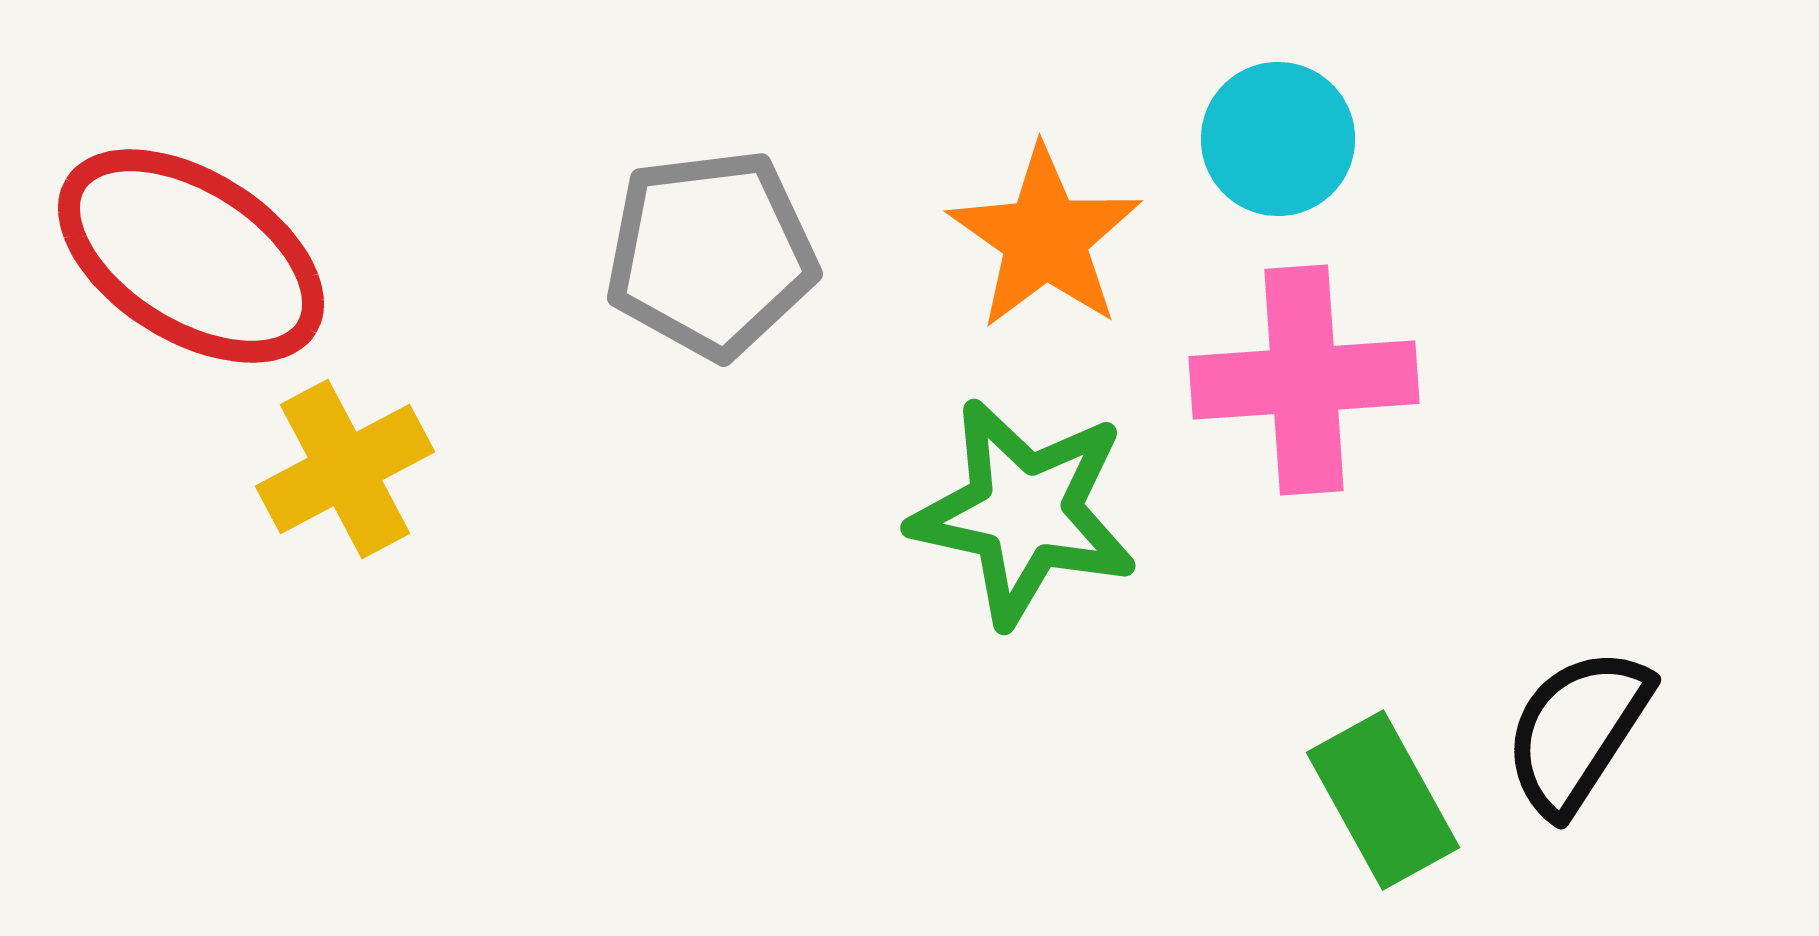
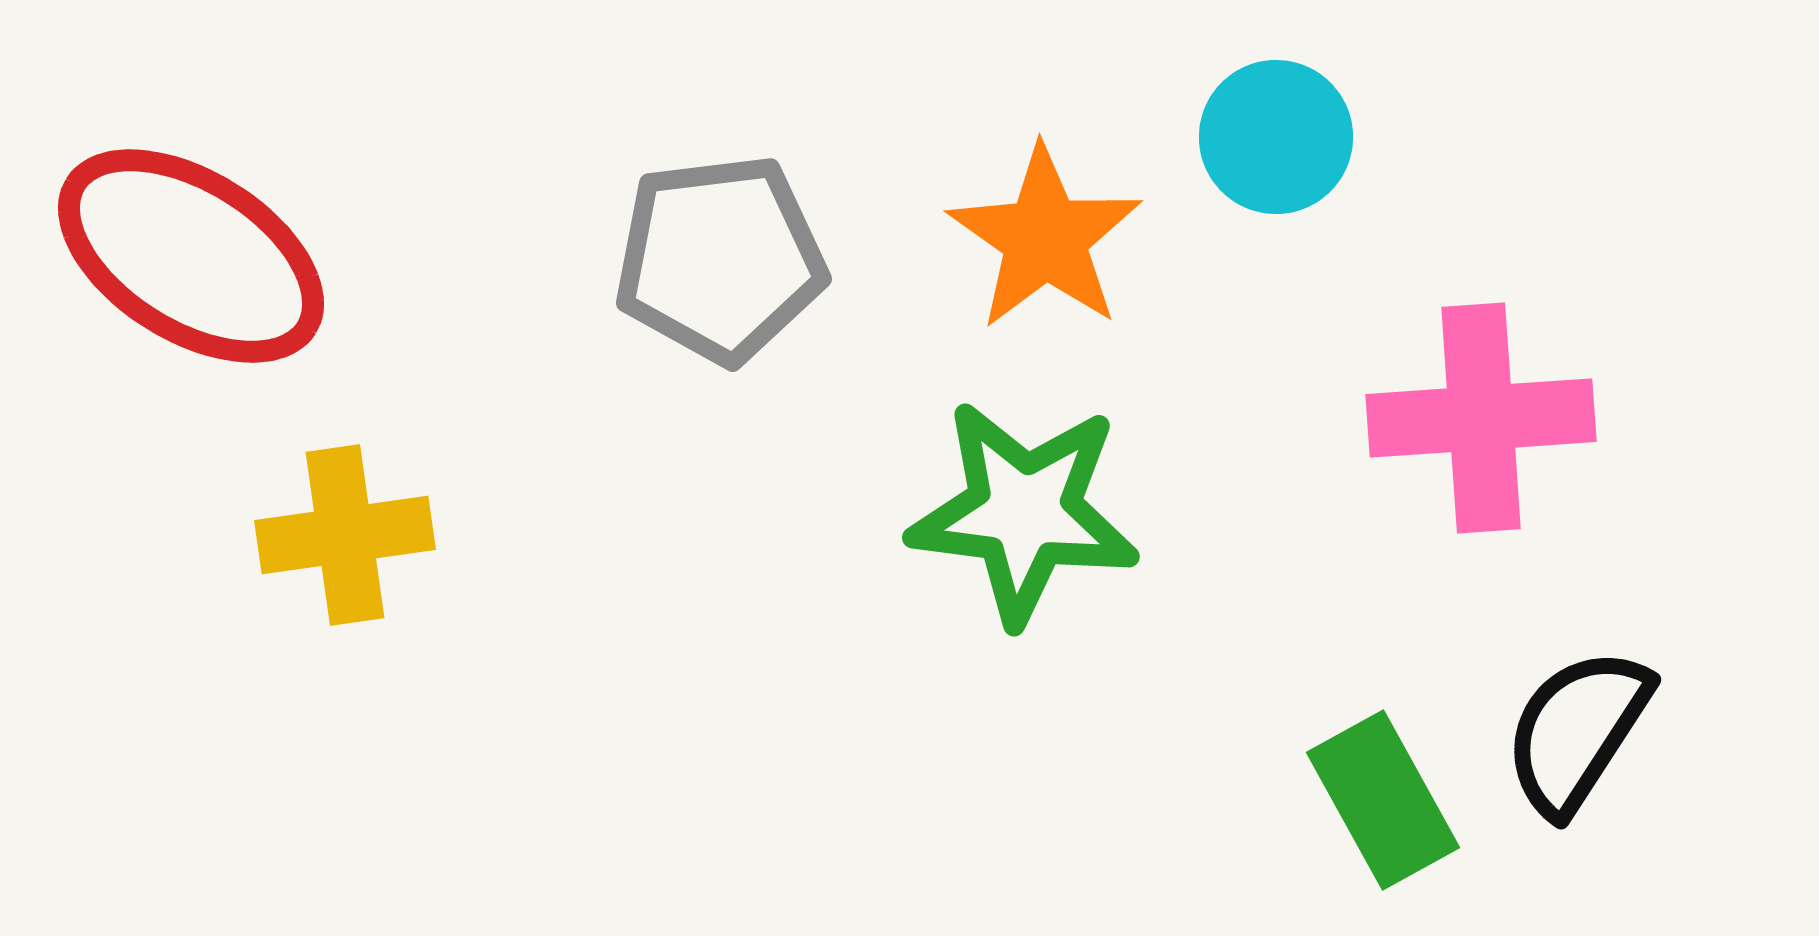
cyan circle: moved 2 px left, 2 px up
gray pentagon: moved 9 px right, 5 px down
pink cross: moved 177 px right, 38 px down
yellow cross: moved 66 px down; rotated 20 degrees clockwise
green star: rotated 5 degrees counterclockwise
